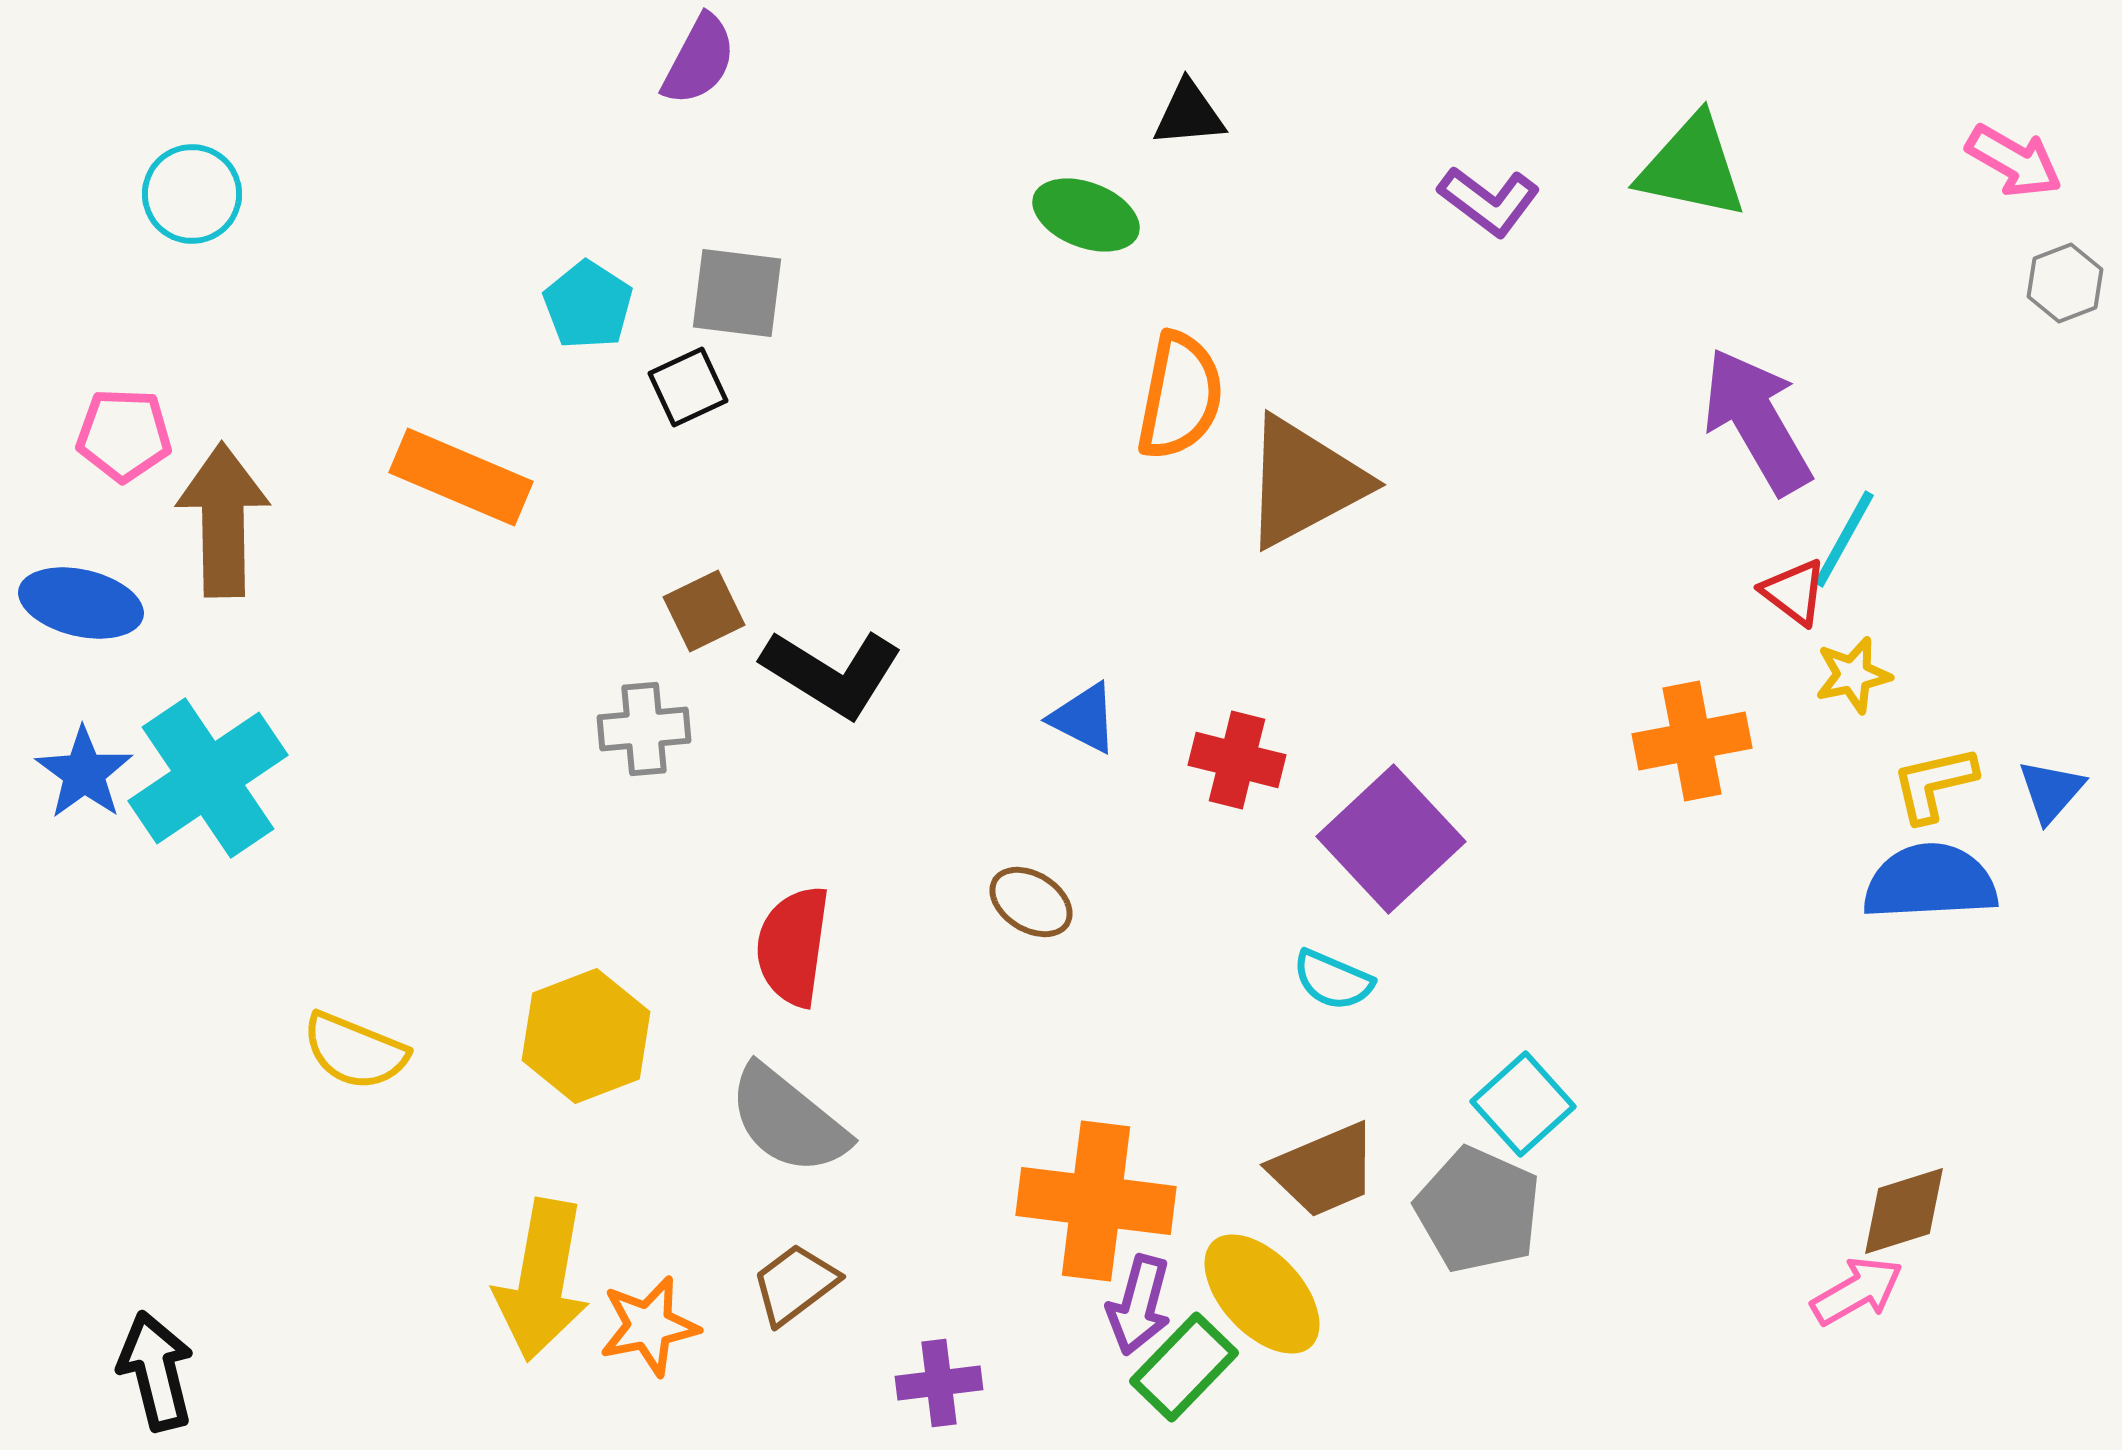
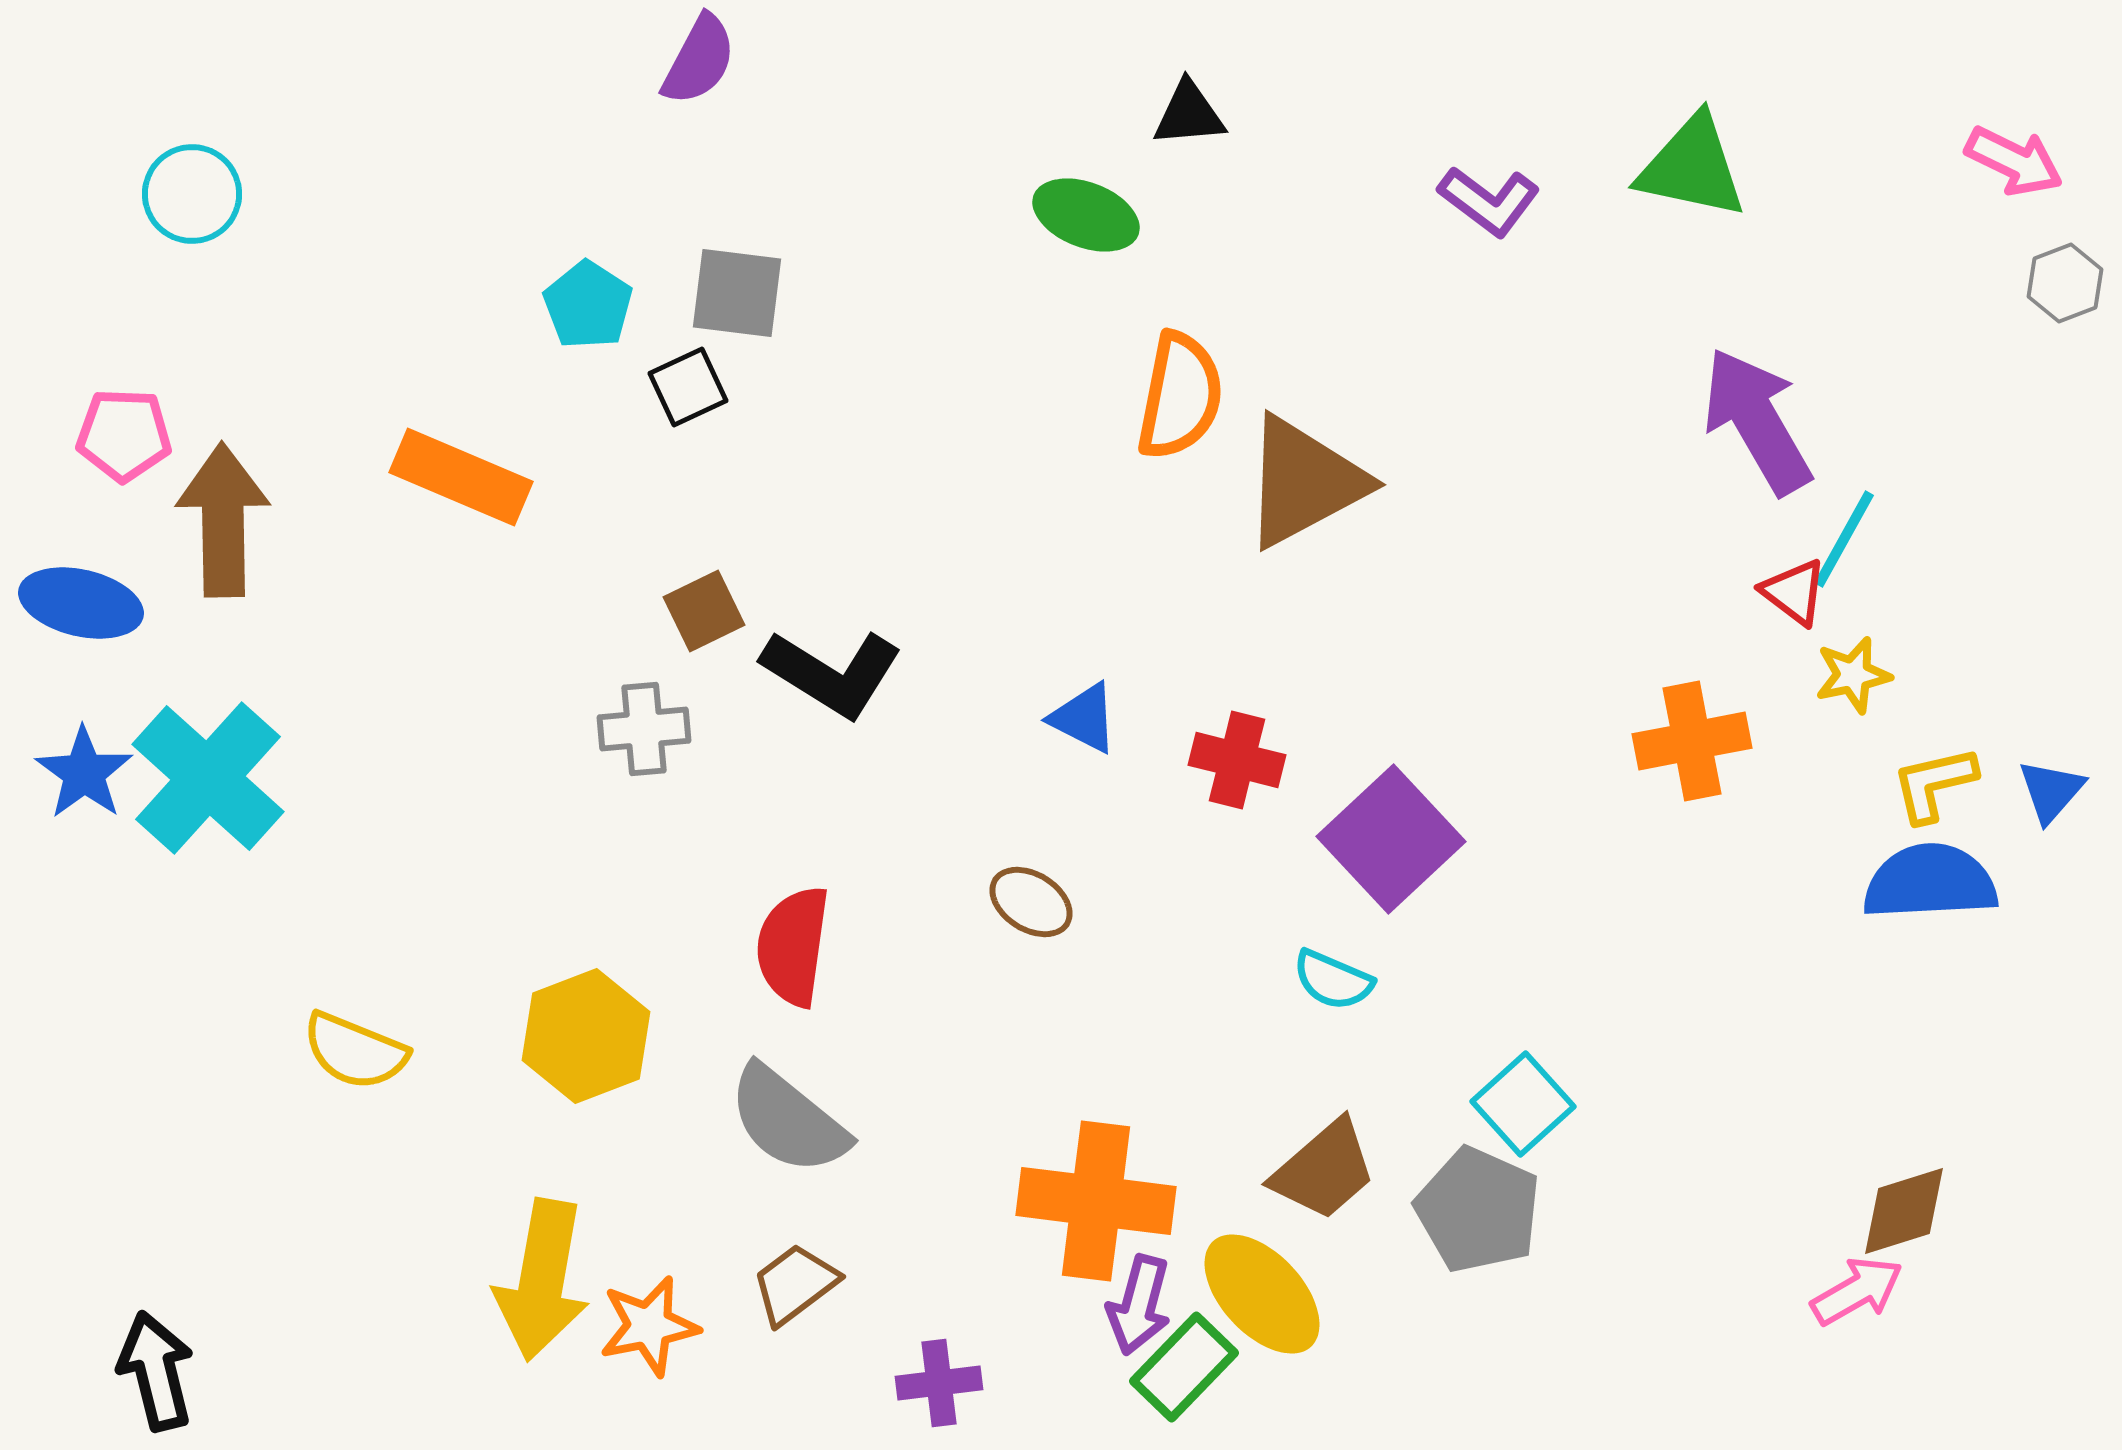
pink arrow at (2014, 161): rotated 4 degrees counterclockwise
cyan cross at (208, 778): rotated 14 degrees counterclockwise
brown trapezoid at (1324, 1170): rotated 18 degrees counterclockwise
